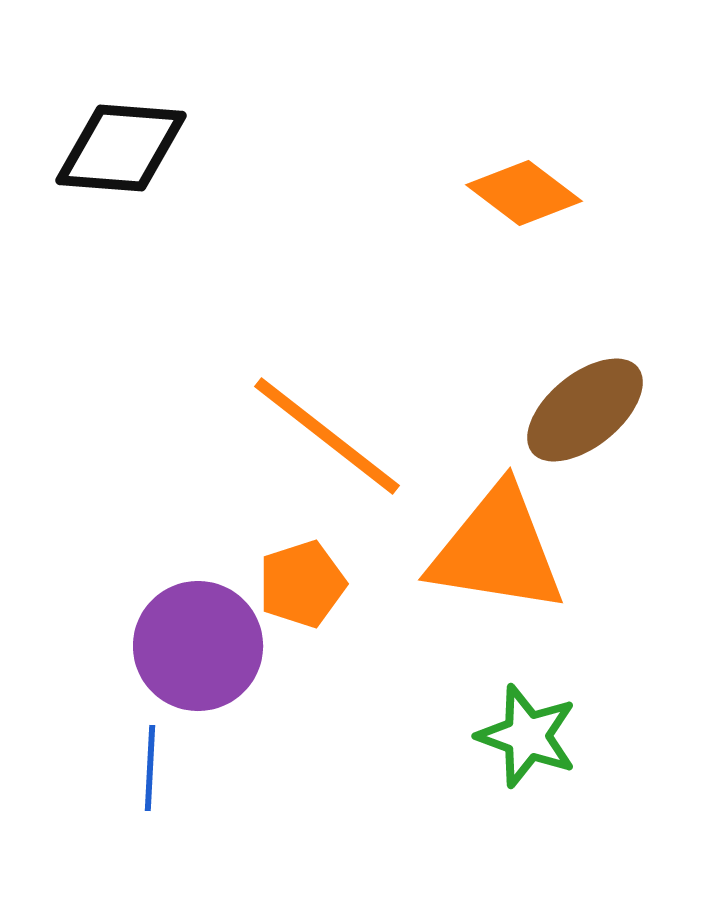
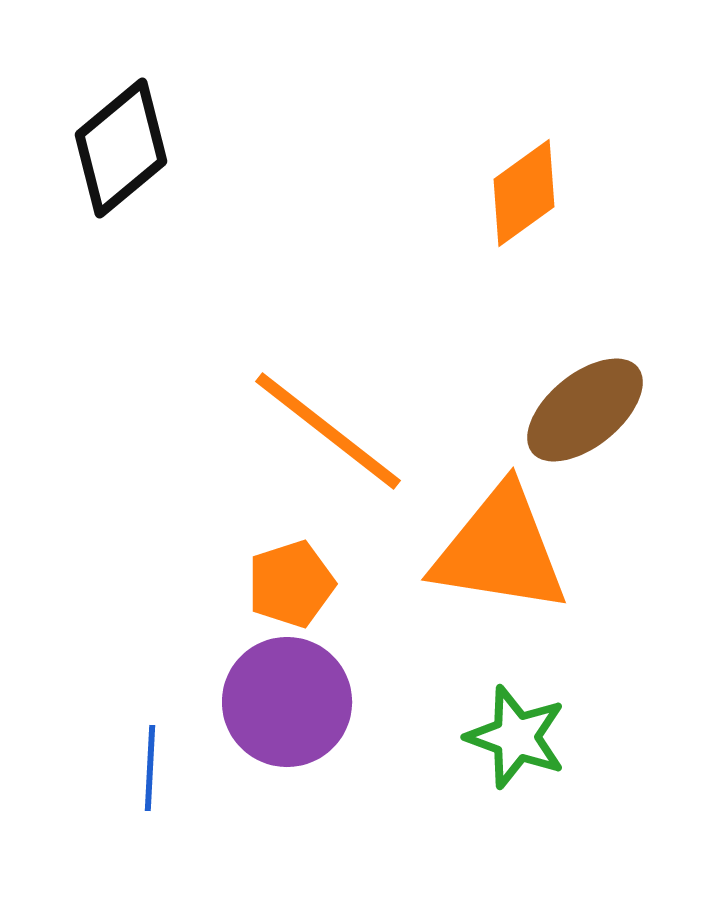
black diamond: rotated 44 degrees counterclockwise
orange diamond: rotated 73 degrees counterclockwise
orange line: moved 1 px right, 5 px up
orange triangle: moved 3 px right
orange pentagon: moved 11 px left
purple circle: moved 89 px right, 56 px down
green star: moved 11 px left, 1 px down
